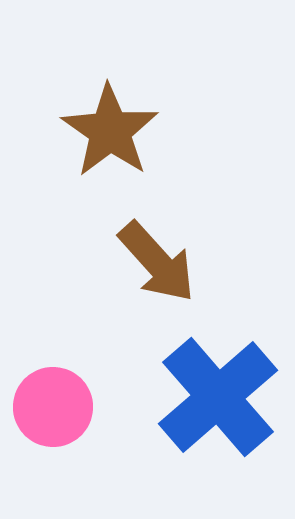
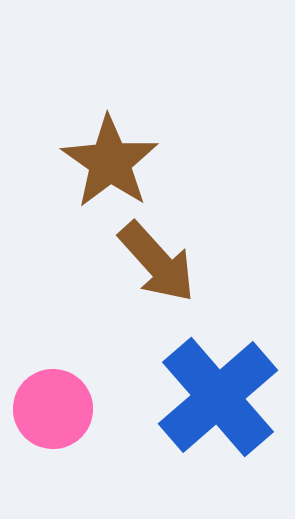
brown star: moved 31 px down
pink circle: moved 2 px down
